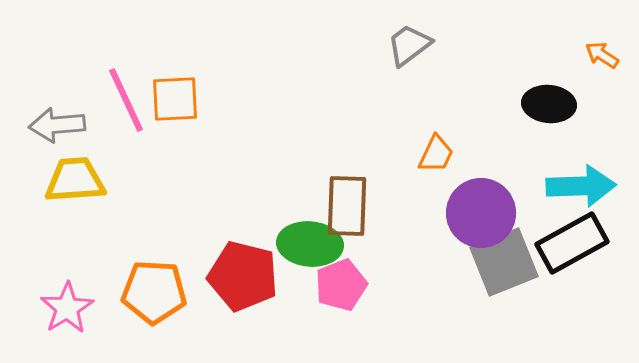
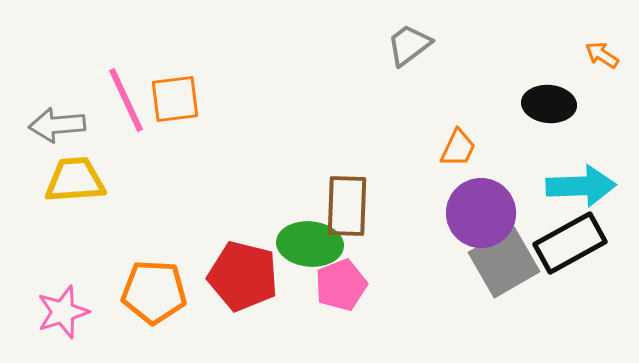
orange square: rotated 4 degrees counterclockwise
orange trapezoid: moved 22 px right, 6 px up
black rectangle: moved 2 px left
gray square: rotated 8 degrees counterclockwise
pink star: moved 4 px left, 4 px down; rotated 14 degrees clockwise
